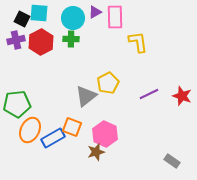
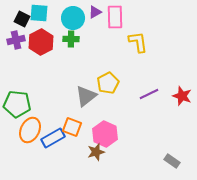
green pentagon: rotated 12 degrees clockwise
